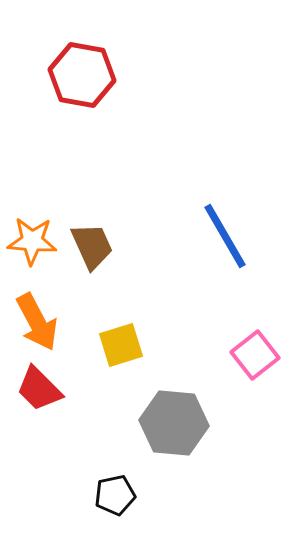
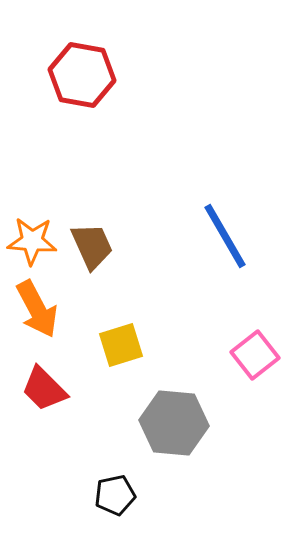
orange arrow: moved 13 px up
red trapezoid: moved 5 px right
